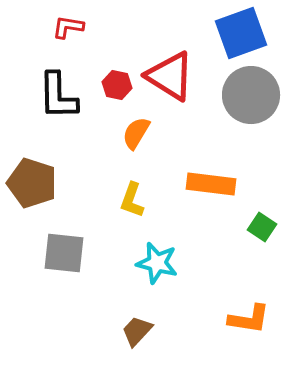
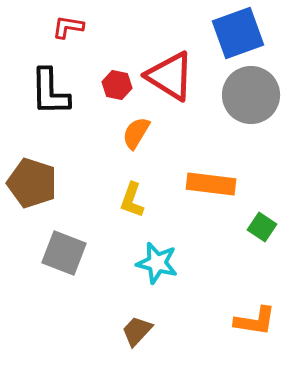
blue square: moved 3 px left
black L-shape: moved 8 px left, 4 px up
gray square: rotated 15 degrees clockwise
orange L-shape: moved 6 px right, 2 px down
